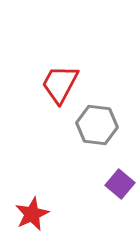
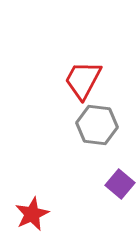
red trapezoid: moved 23 px right, 4 px up
